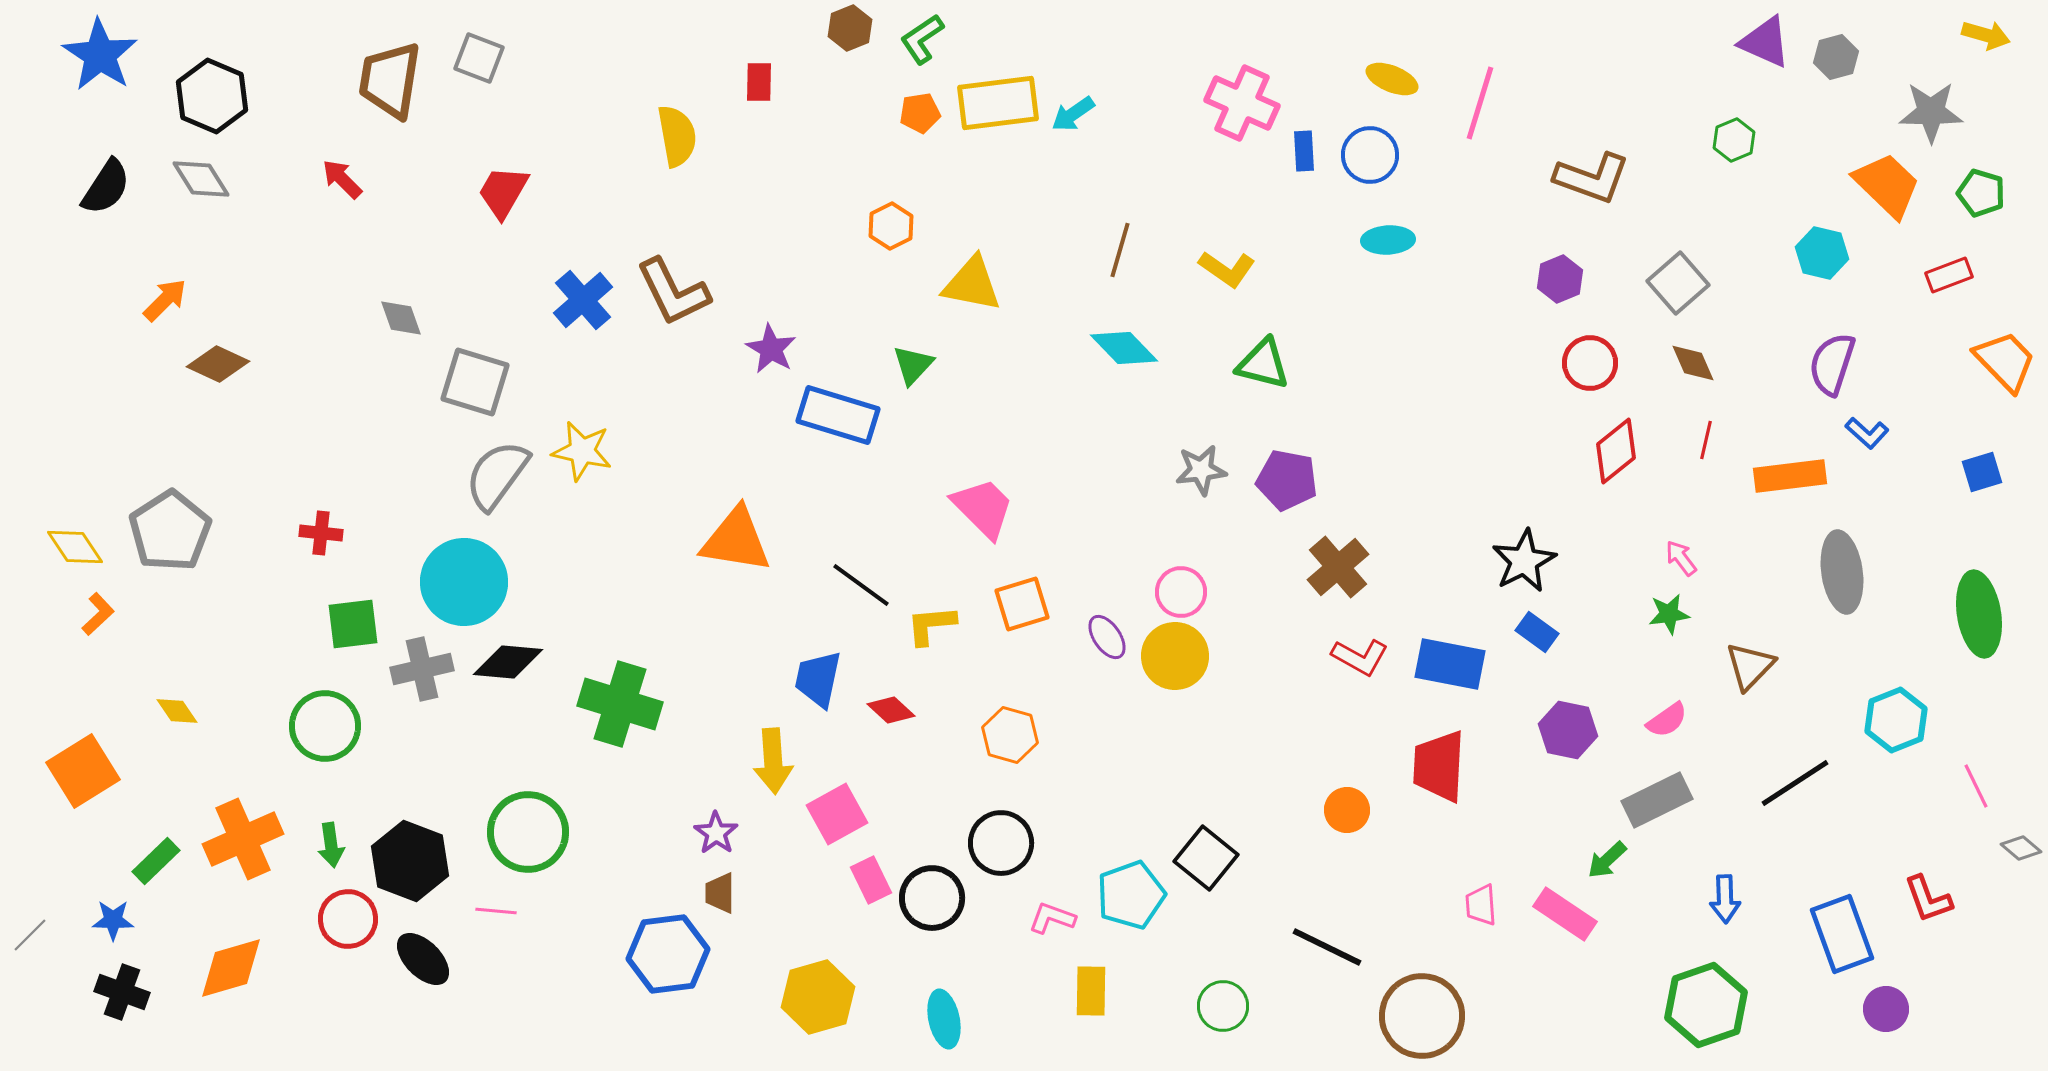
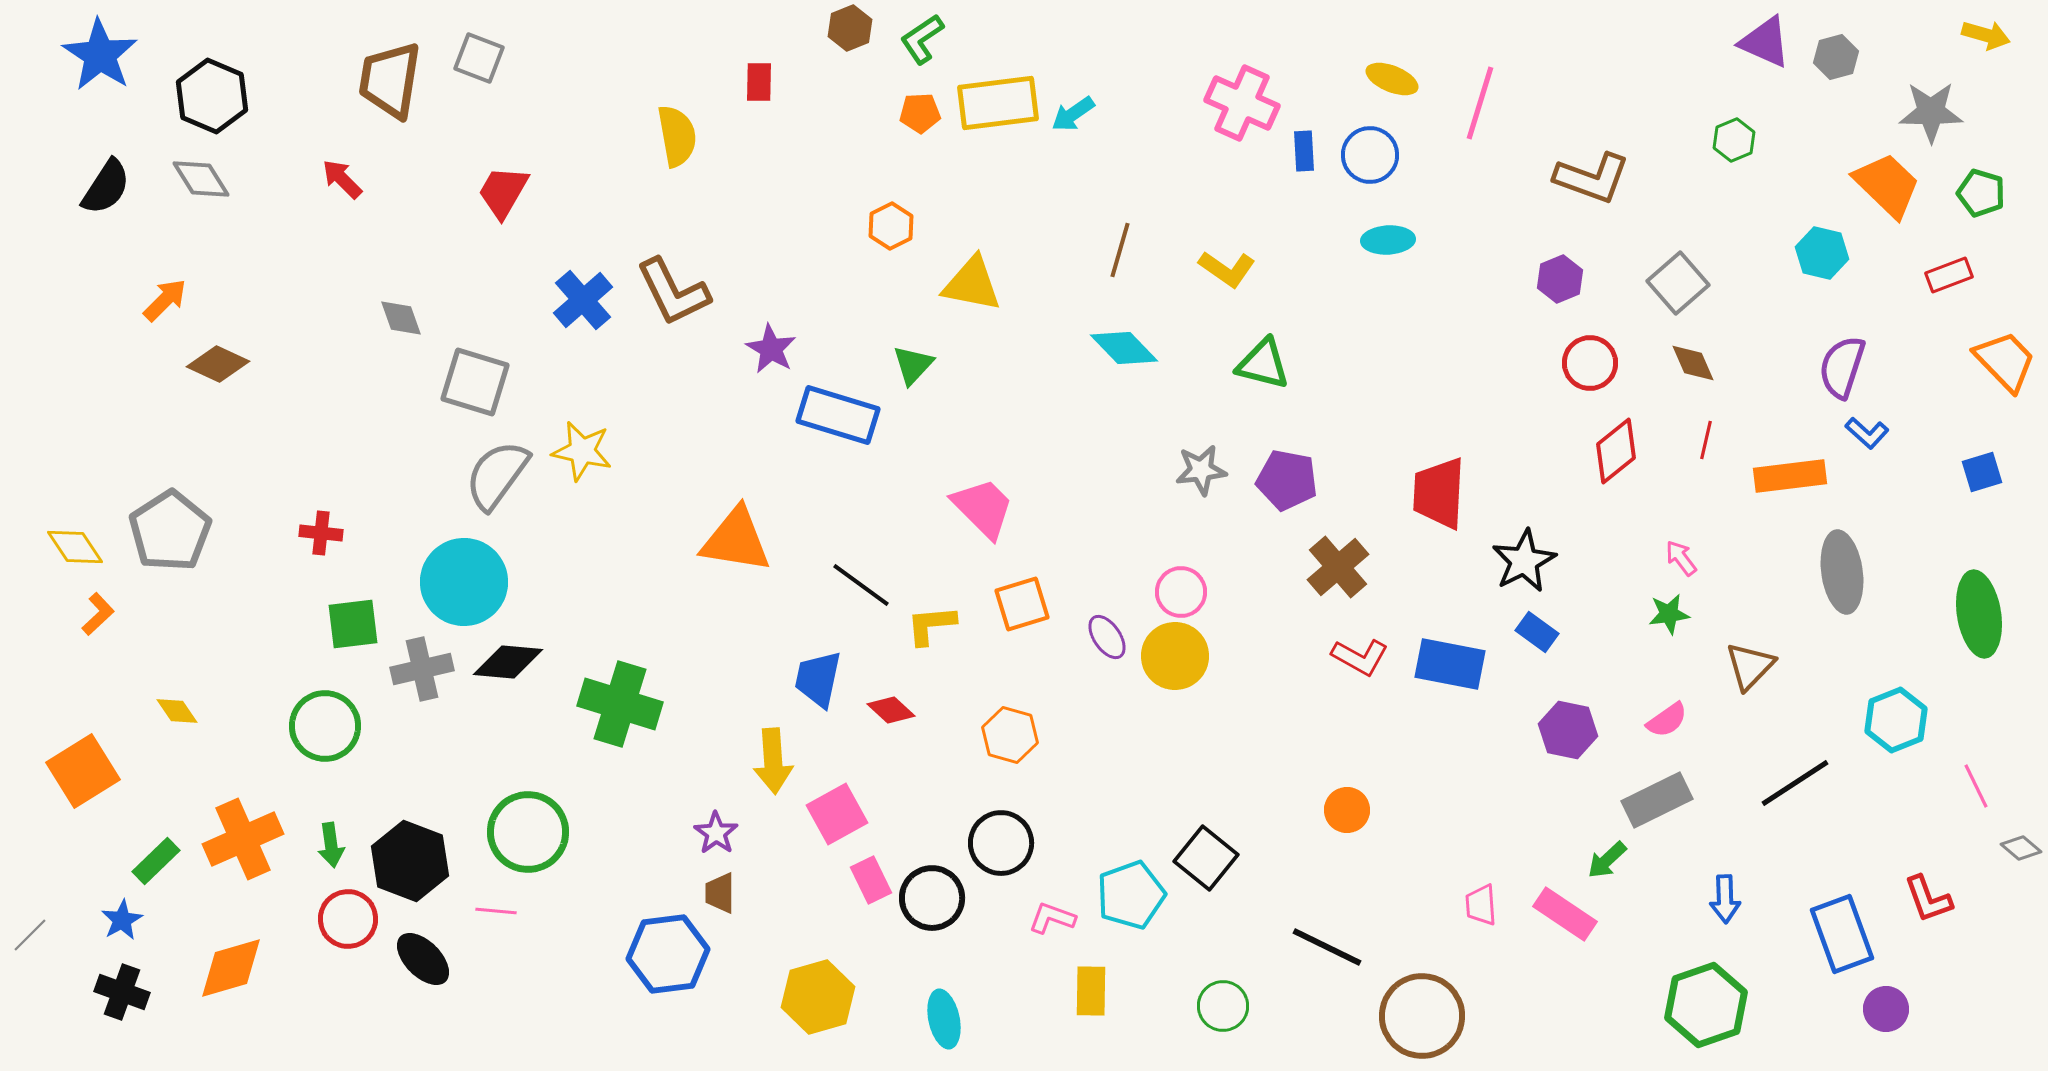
orange pentagon at (920, 113): rotated 6 degrees clockwise
purple semicircle at (1832, 364): moved 10 px right, 3 px down
red trapezoid at (1439, 766): moved 273 px up
blue star at (113, 920): moved 9 px right; rotated 30 degrees counterclockwise
